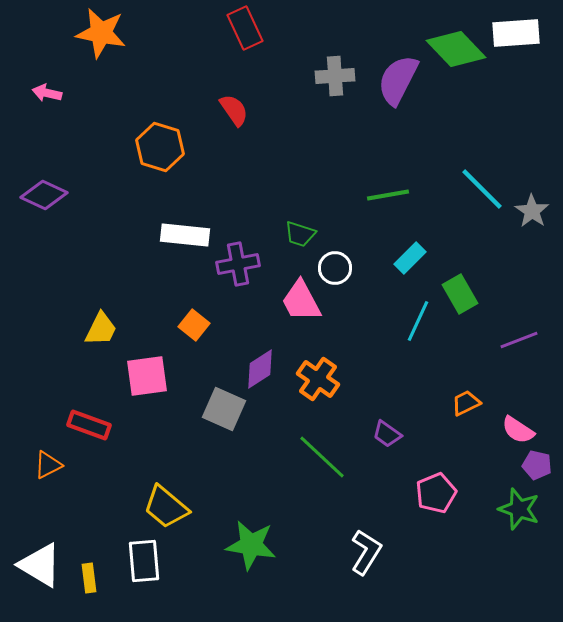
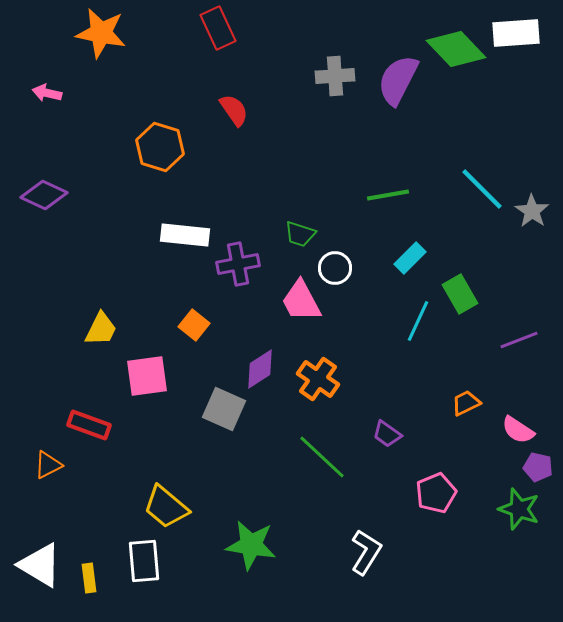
red rectangle at (245, 28): moved 27 px left
purple pentagon at (537, 465): moved 1 px right, 2 px down
